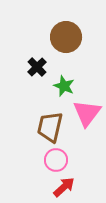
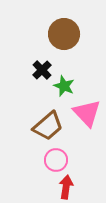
brown circle: moved 2 px left, 3 px up
black cross: moved 5 px right, 3 px down
pink triangle: rotated 20 degrees counterclockwise
brown trapezoid: moved 2 px left, 1 px up; rotated 144 degrees counterclockwise
red arrow: moved 2 px right; rotated 40 degrees counterclockwise
